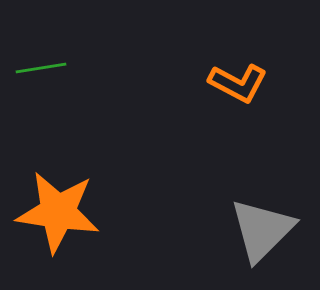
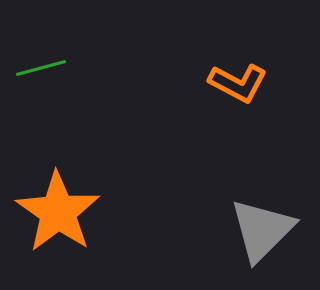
green line: rotated 6 degrees counterclockwise
orange star: rotated 26 degrees clockwise
